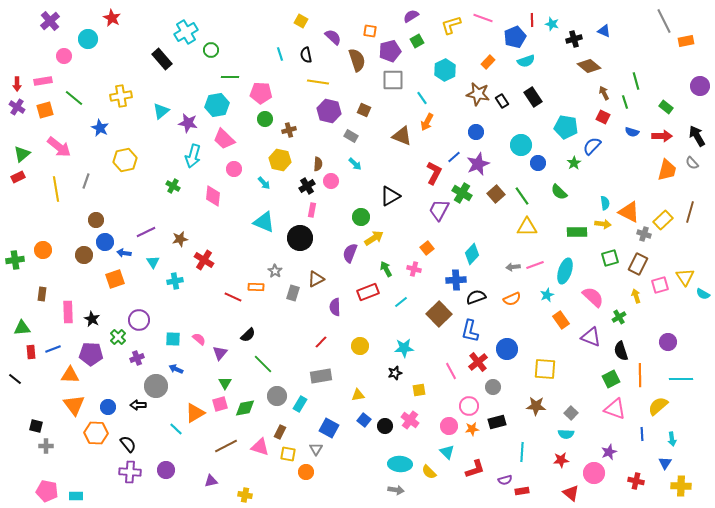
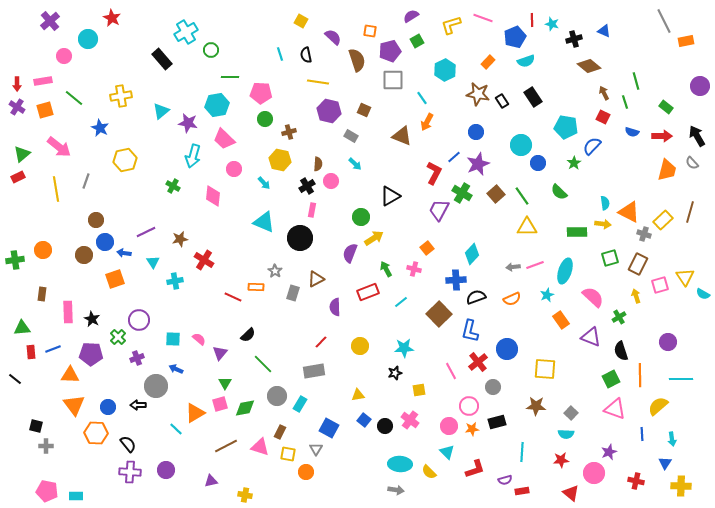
brown cross at (289, 130): moved 2 px down
gray rectangle at (321, 376): moved 7 px left, 5 px up
